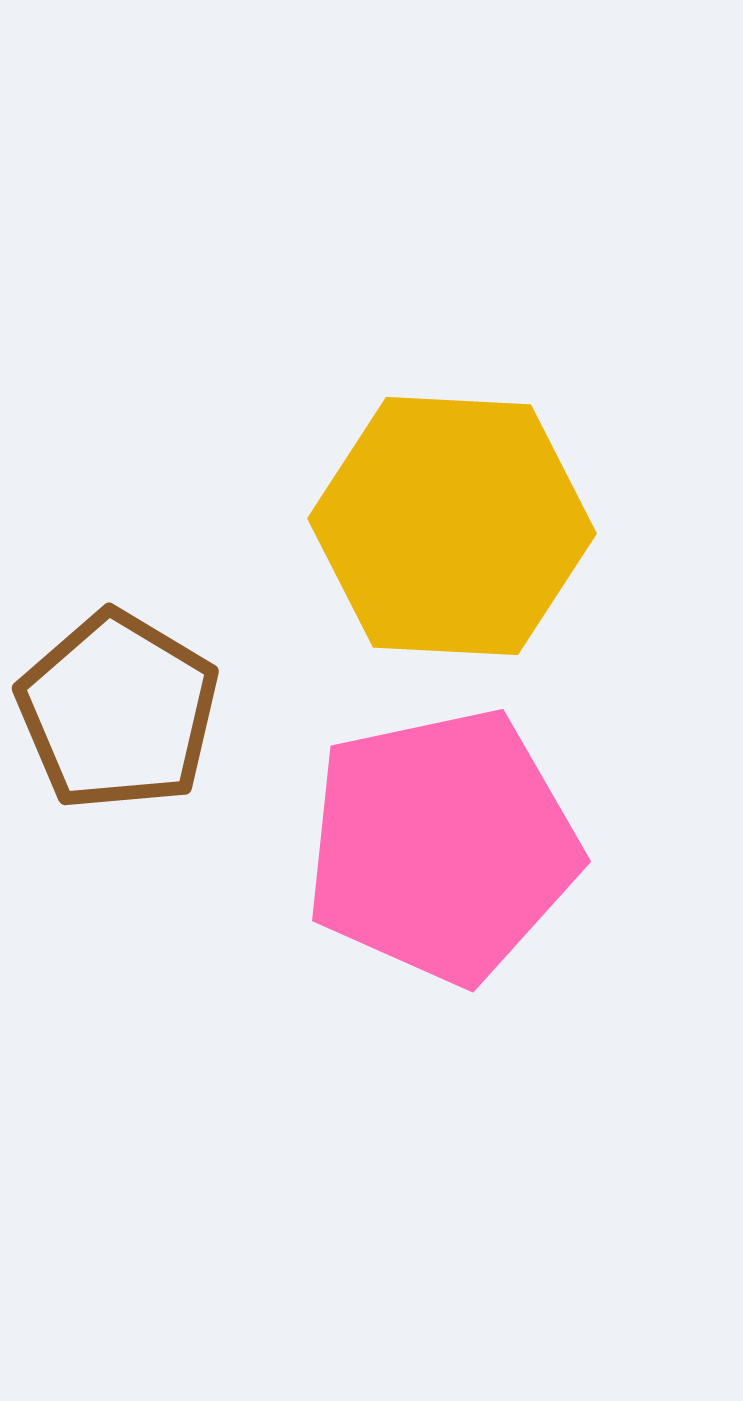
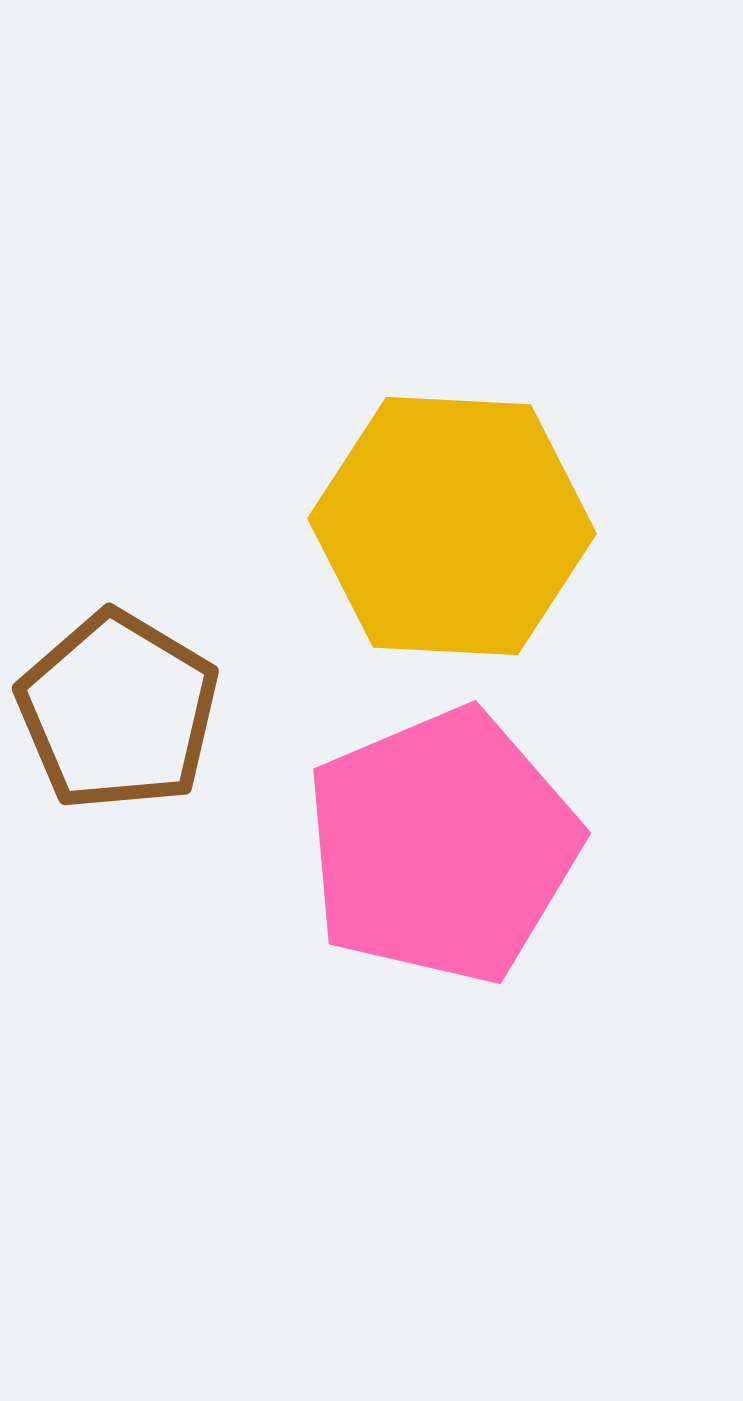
pink pentagon: rotated 11 degrees counterclockwise
